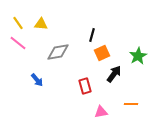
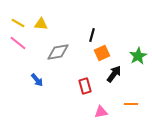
yellow line: rotated 24 degrees counterclockwise
